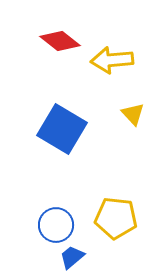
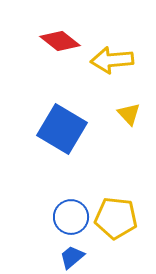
yellow triangle: moved 4 px left
blue circle: moved 15 px right, 8 px up
